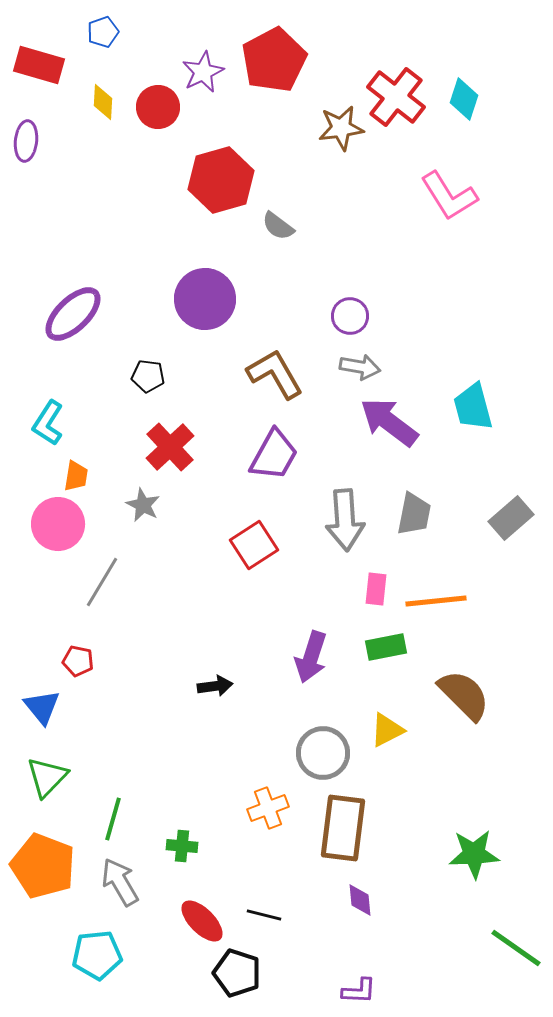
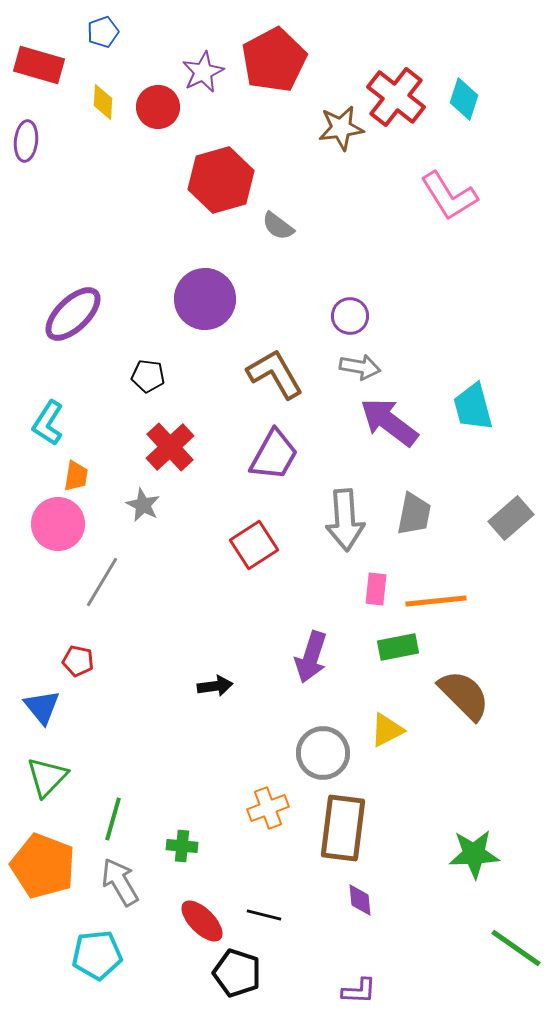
green rectangle at (386, 647): moved 12 px right
